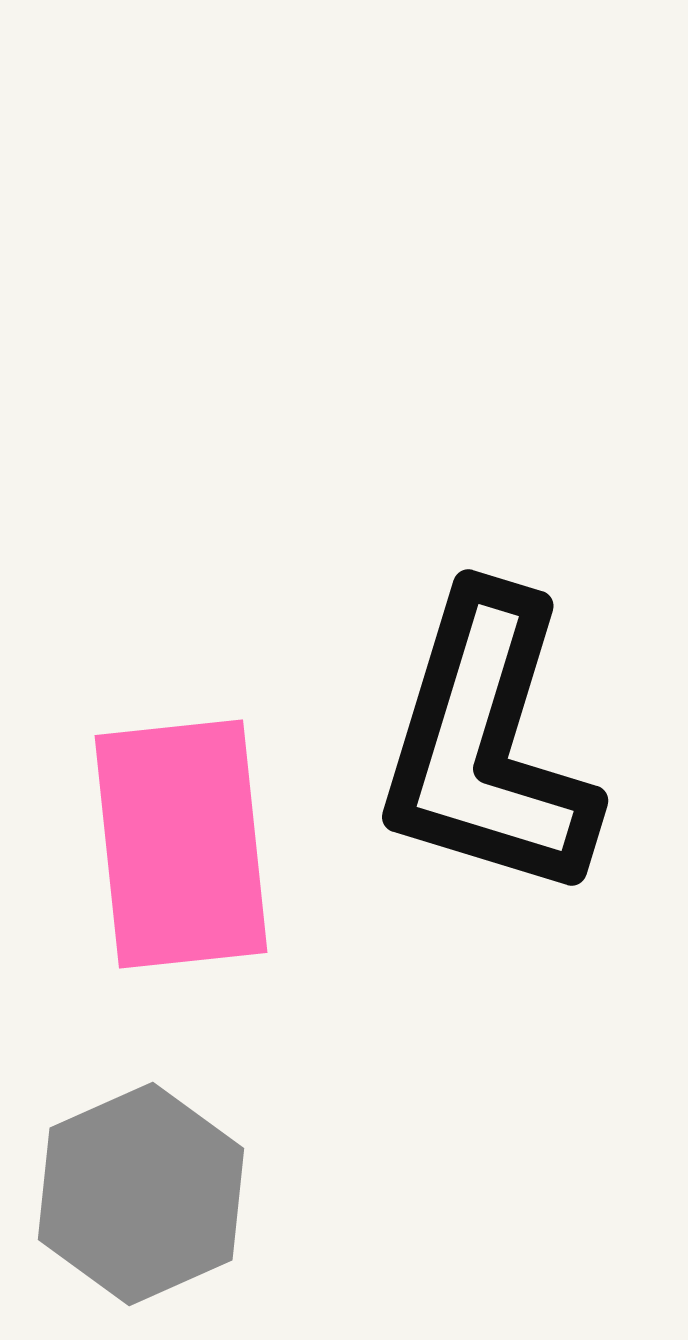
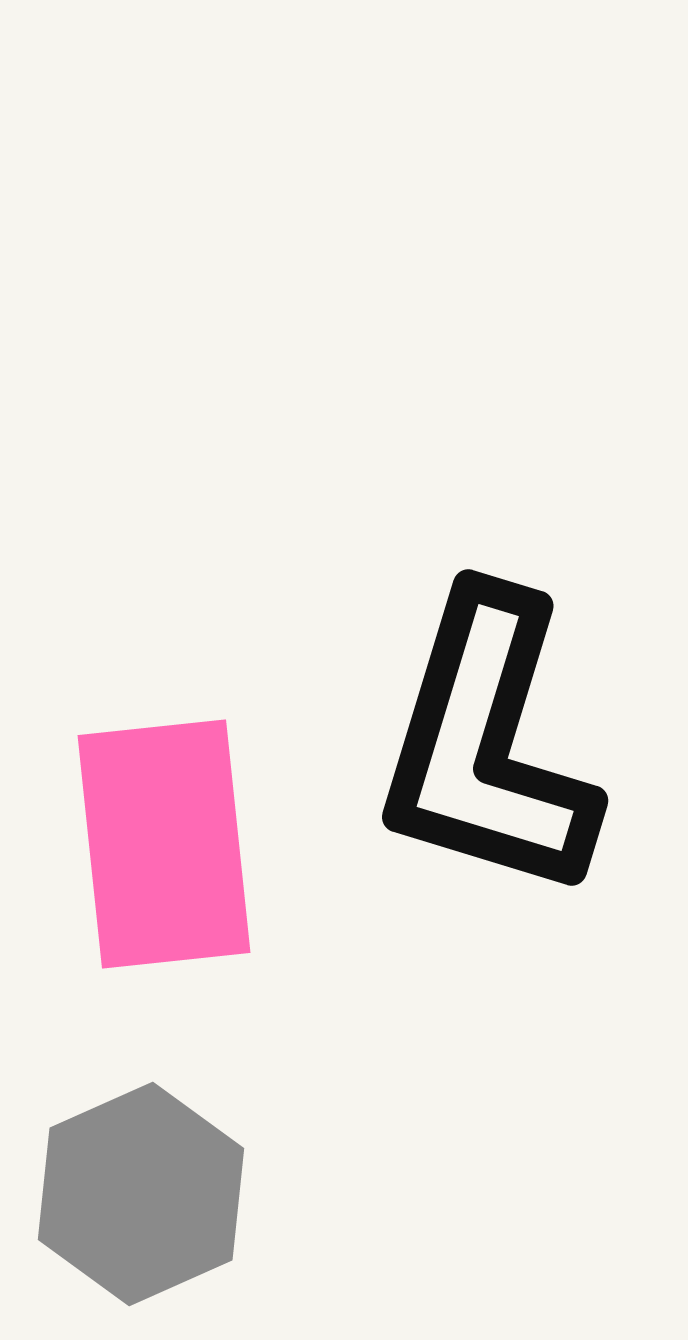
pink rectangle: moved 17 px left
